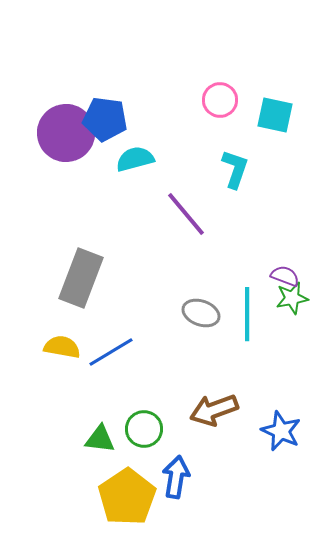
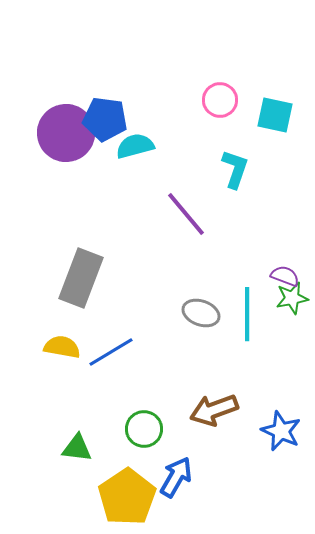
cyan semicircle: moved 13 px up
green triangle: moved 23 px left, 9 px down
blue arrow: rotated 21 degrees clockwise
